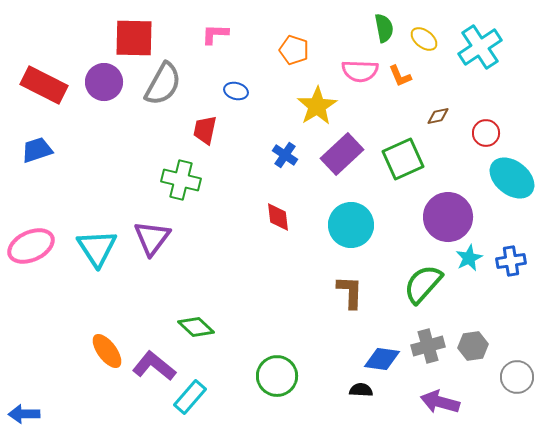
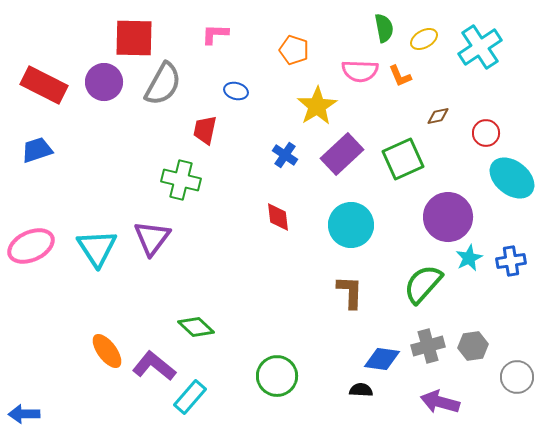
yellow ellipse at (424, 39): rotated 68 degrees counterclockwise
